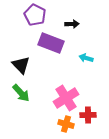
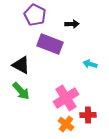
purple rectangle: moved 1 px left, 1 px down
cyan arrow: moved 4 px right, 6 px down
black triangle: rotated 18 degrees counterclockwise
green arrow: moved 2 px up
orange cross: rotated 21 degrees clockwise
